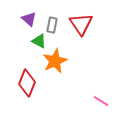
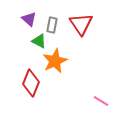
red diamond: moved 4 px right
